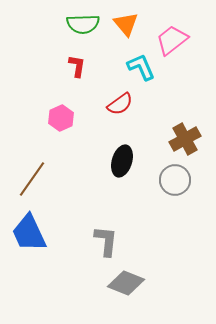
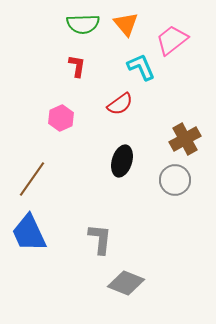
gray L-shape: moved 6 px left, 2 px up
